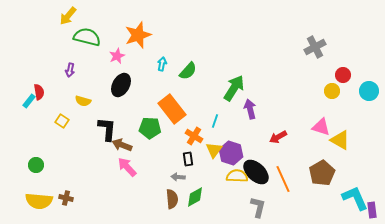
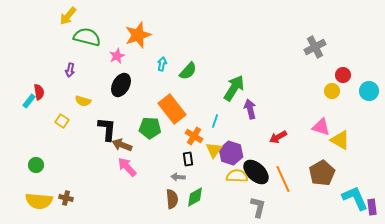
purple rectangle at (372, 210): moved 3 px up
